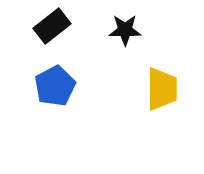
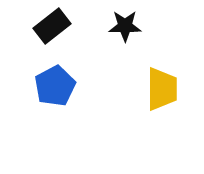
black star: moved 4 px up
